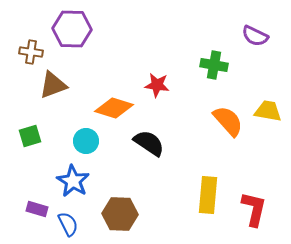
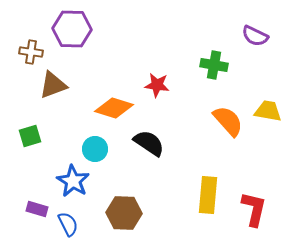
cyan circle: moved 9 px right, 8 px down
brown hexagon: moved 4 px right, 1 px up
